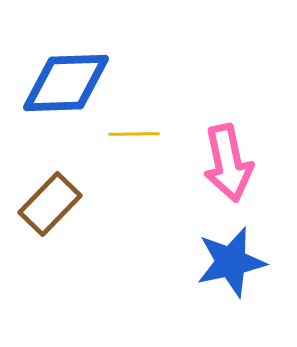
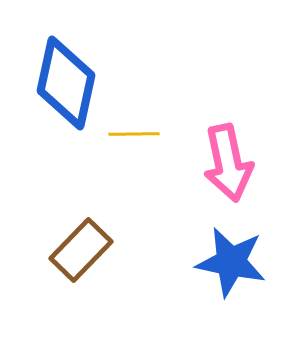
blue diamond: rotated 76 degrees counterclockwise
brown rectangle: moved 31 px right, 46 px down
blue star: rotated 24 degrees clockwise
